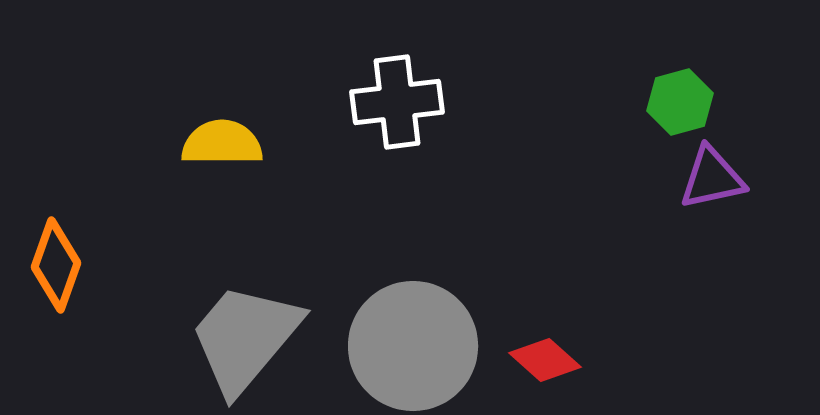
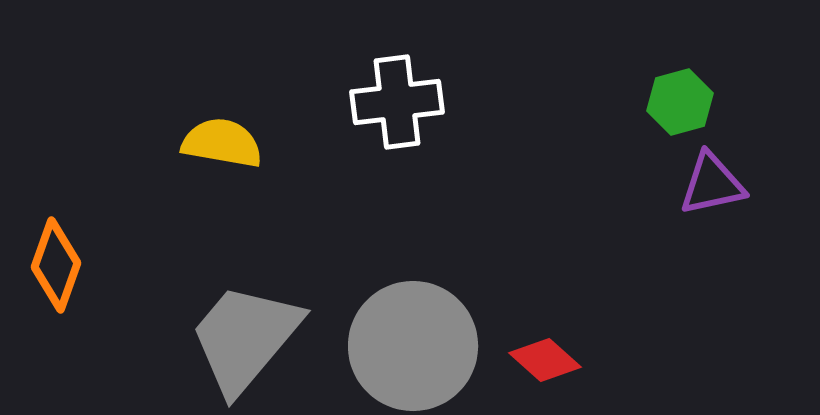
yellow semicircle: rotated 10 degrees clockwise
purple triangle: moved 6 px down
